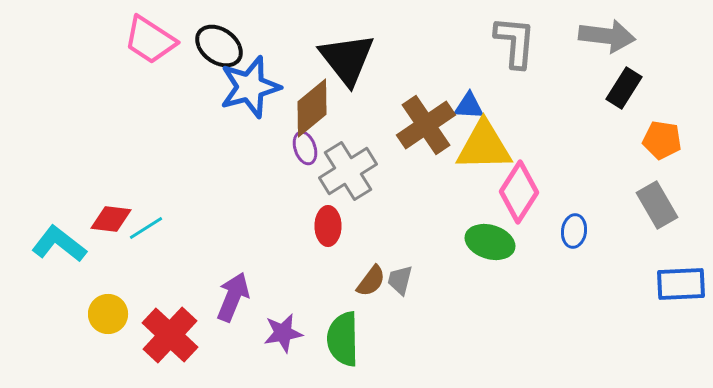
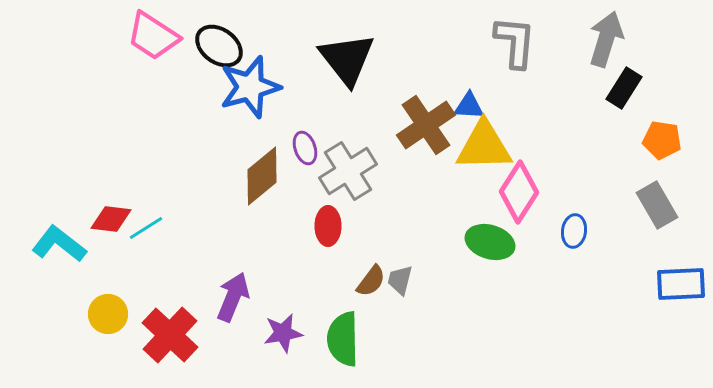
gray arrow: moved 1 px left, 3 px down; rotated 80 degrees counterclockwise
pink trapezoid: moved 3 px right, 4 px up
brown diamond: moved 50 px left, 68 px down
